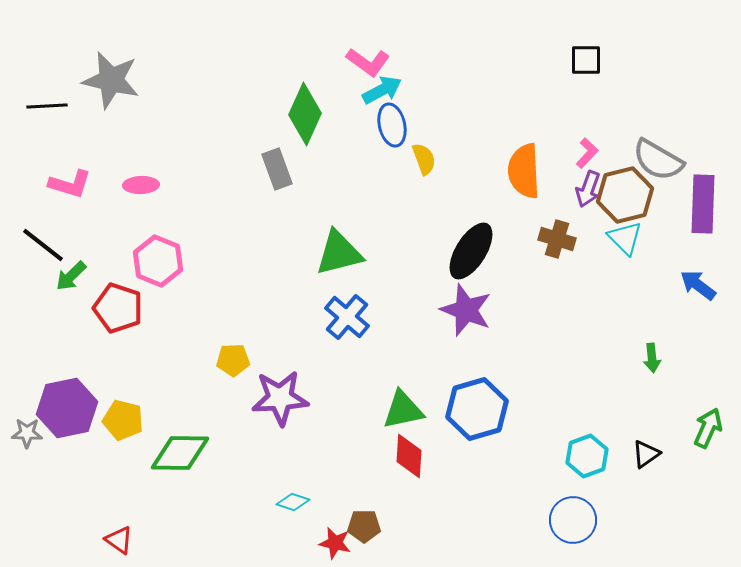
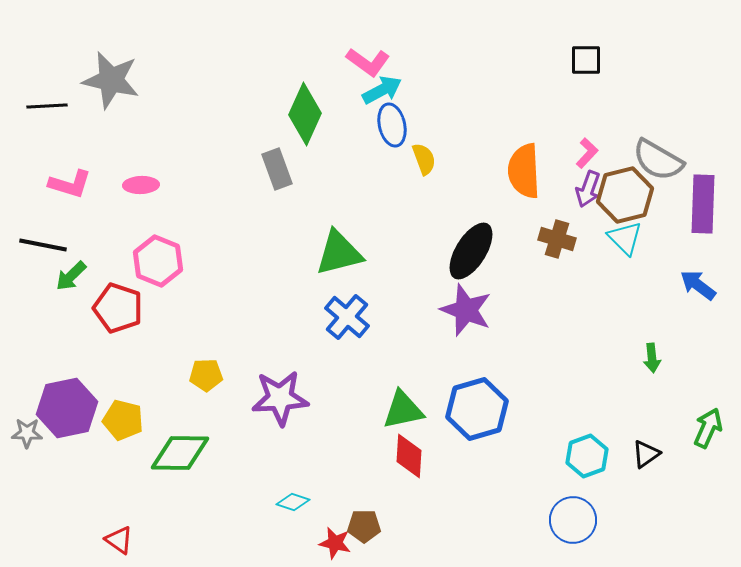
black line at (43, 245): rotated 27 degrees counterclockwise
yellow pentagon at (233, 360): moved 27 px left, 15 px down
